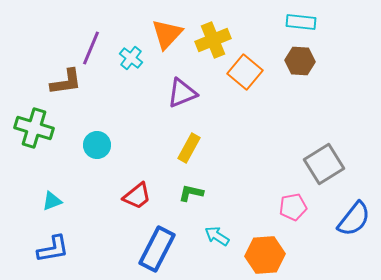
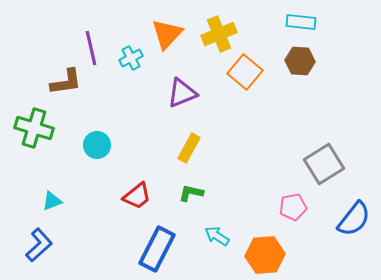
yellow cross: moved 6 px right, 6 px up
purple line: rotated 36 degrees counterclockwise
cyan cross: rotated 25 degrees clockwise
blue L-shape: moved 14 px left, 4 px up; rotated 32 degrees counterclockwise
